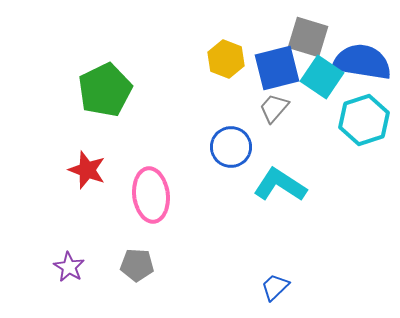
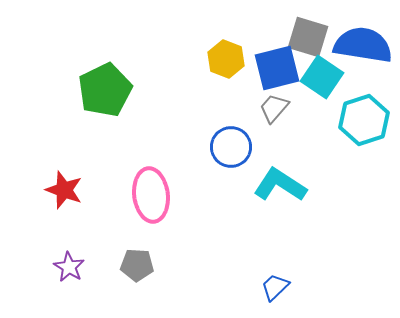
blue semicircle: moved 1 px right, 17 px up
red star: moved 23 px left, 20 px down
